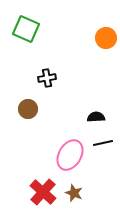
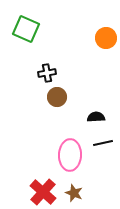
black cross: moved 5 px up
brown circle: moved 29 px right, 12 px up
pink ellipse: rotated 28 degrees counterclockwise
